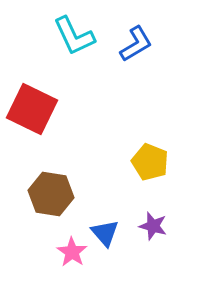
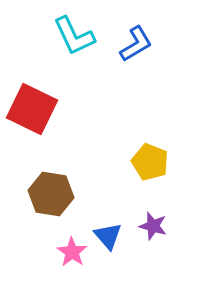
blue triangle: moved 3 px right, 3 px down
